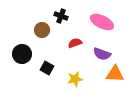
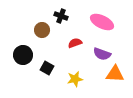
black circle: moved 1 px right, 1 px down
